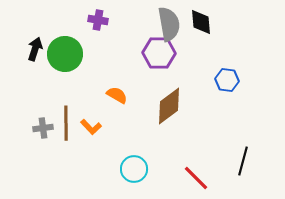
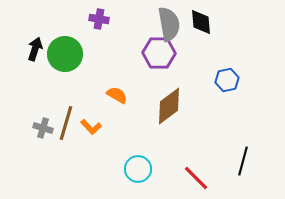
purple cross: moved 1 px right, 1 px up
blue hexagon: rotated 20 degrees counterclockwise
brown line: rotated 16 degrees clockwise
gray cross: rotated 24 degrees clockwise
cyan circle: moved 4 px right
